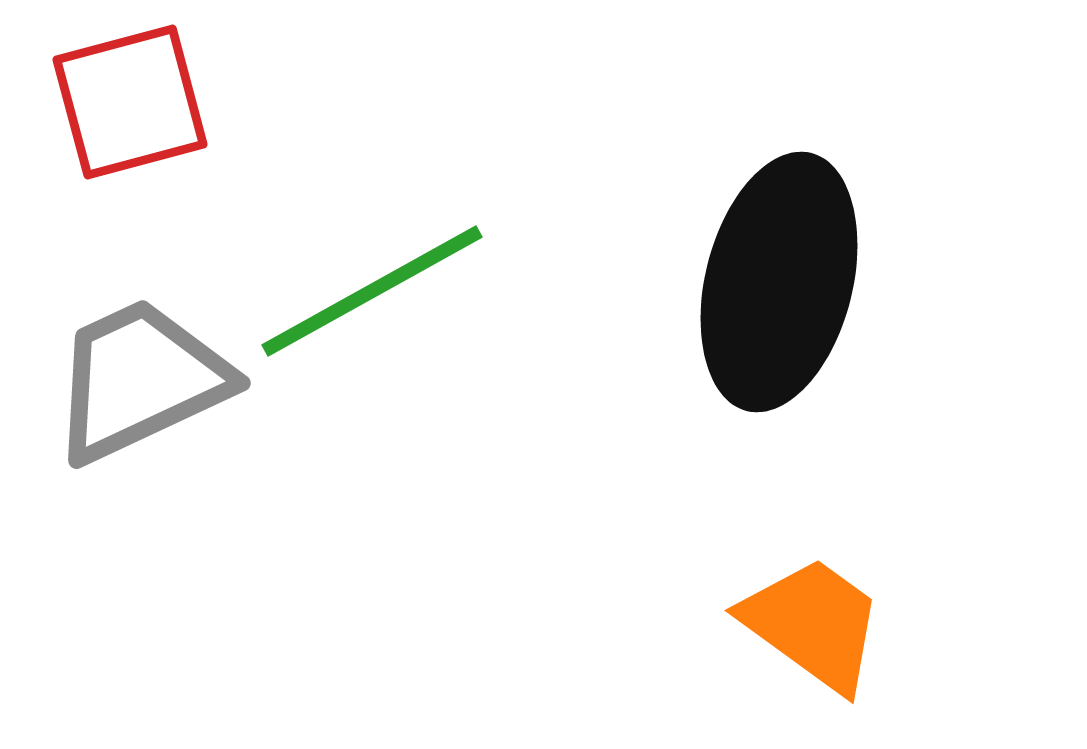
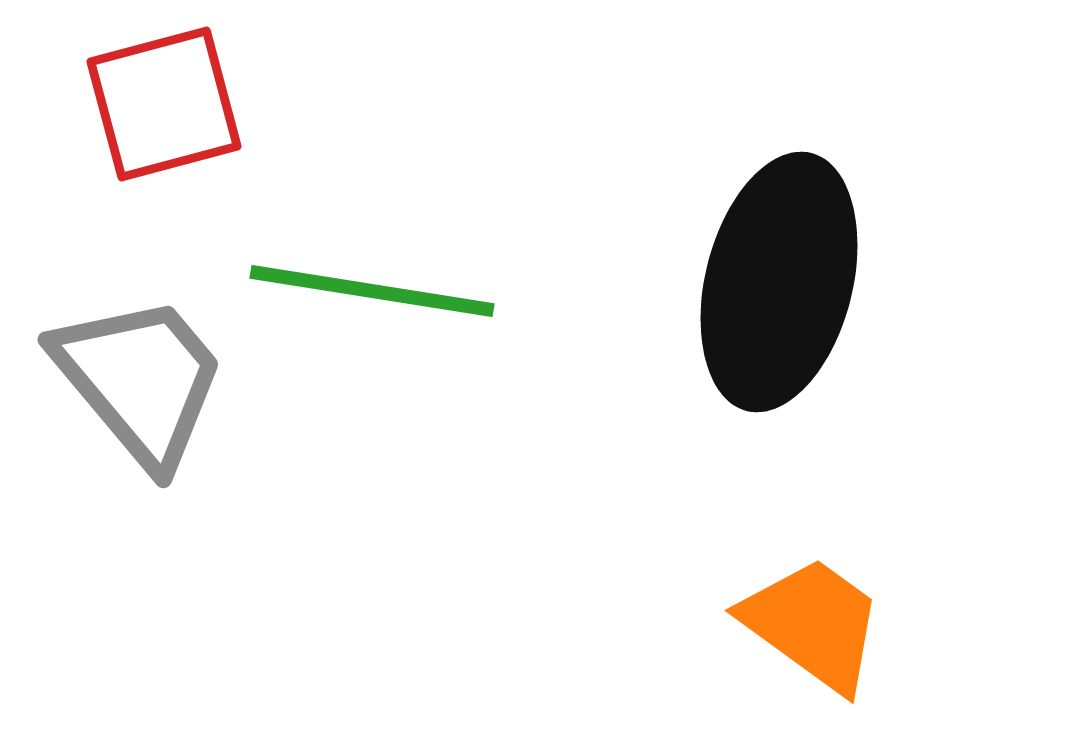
red square: moved 34 px right, 2 px down
green line: rotated 38 degrees clockwise
gray trapezoid: rotated 75 degrees clockwise
